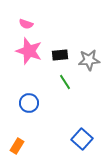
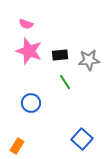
blue circle: moved 2 px right
